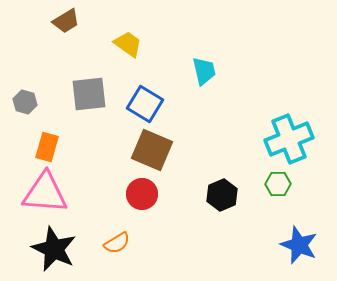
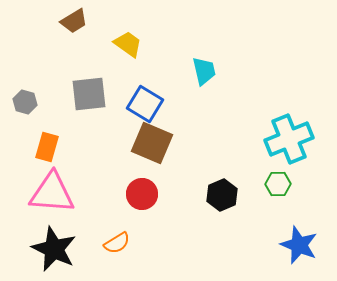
brown trapezoid: moved 8 px right
brown square: moved 7 px up
pink triangle: moved 7 px right
